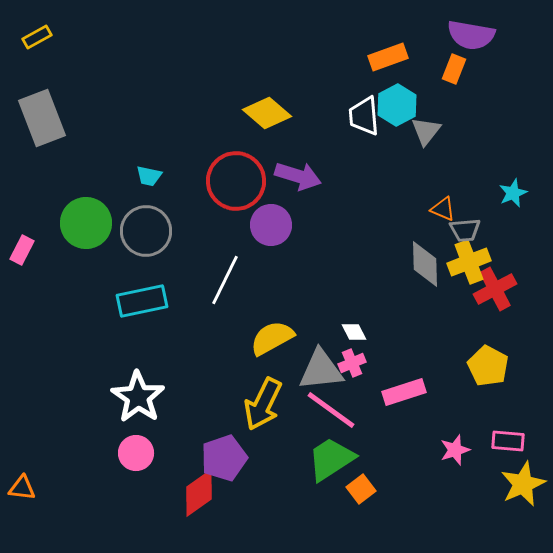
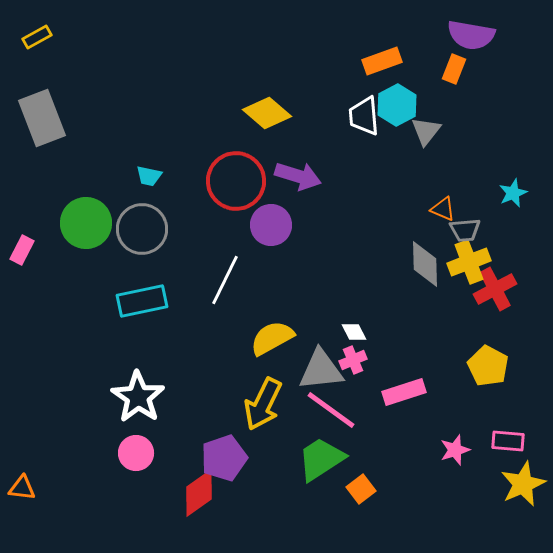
orange rectangle at (388, 57): moved 6 px left, 4 px down
gray circle at (146, 231): moved 4 px left, 2 px up
pink cross at (352, 363): moved 1 px right, 3 px up
green trapezoid at (331, 459): moved 10 px left
